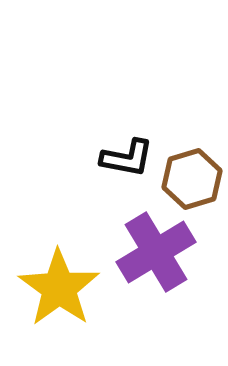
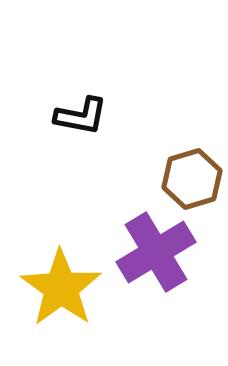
black L-shape: moved 46 px left, 42 px up
yellow star: moved 2 px right
